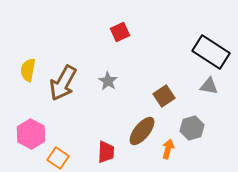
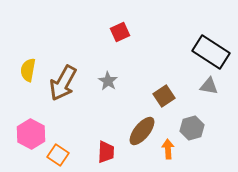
orange arrow: rotated 18 degrees counterclockwise
orange square: moved 3 px up
